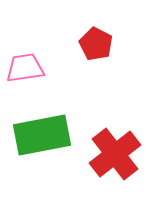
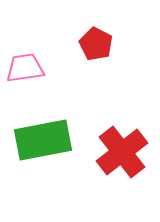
green rectangle: moved 1 px right, 5 px down
red cross: moved 7 px right, 2 px up
